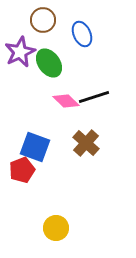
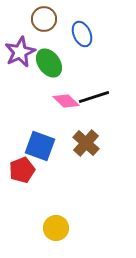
brown circle: moved 1 px right, 1 px up
blue square: moved 5 px right, 1 px up
